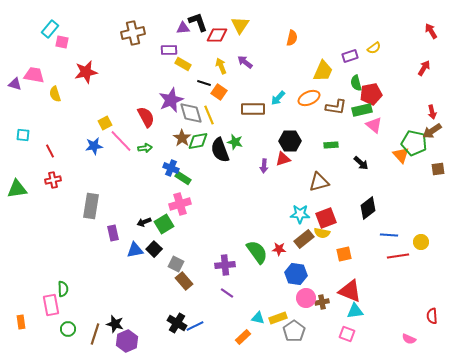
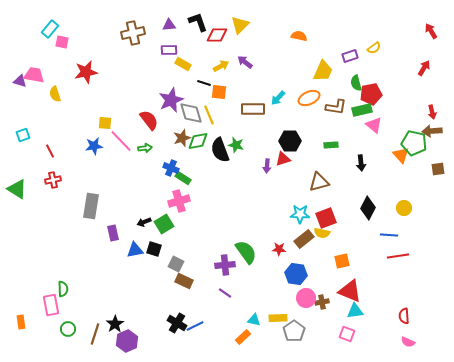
yellow triangle at (240, 25): rotated 12 degrees clockwise
purple triangle at (183, 28): moved 14 px left, 3 px up
orange semicircle at (292, 38): moved 7 px right, 2 px up; rotated 91 degrees counterclockwise
yellow arrow at (221, 66): rotated 84 degrees clockwise
purple triangle at (15, 84): moved 5 px right, 3 px up
orange square at (219, 92): rotated 28 degrees counterclockwise
red semicircle at (146, 117): moved 3 px right, 3 px down; rotated 10 degrees counterclockwise
yellow square at (105, 123): rotated 32 degrees clockwise
brown arrow at (432, 131): rotated 30 degrees clockwise
cyan square at (23, 135): rotated 24 degrees counterclockwise
brown star at (182, 138): rotated 18 degrees clockwise
green star at (235, 142): moved 1 px right, 3 px down
black arrow at (361, 163): rotated 42 degrees clockwise
purple arrow at (264, 166): moved 3 px right
green triangle at (17, 189): rotated 40 degrees clockwise
pink cross at (180, 204): moved 1 px left, 3 px up
black diamond at (368, 208): rotated 25 degrees counterclockwise
yellow circle at (421, 242): moved 17 px left, 34 px up
black square at (154, 249): rotated 28 degrees counterclockwise
green semicircle at (257, 252): moved 11 px left
orange square at (344, 254): moved 2 px left, 7 px down
brown rectangle at (184, 281): rotated 24 degrees counterclockwise
purple line at (227, 293): moved 2 px left
red semicircle at (432, 316): moved 28 px left
cyan triangle at (258, 318): moved 4 px left, 2 px down
yellow rectangle at (278, 318): rotated 18 degrees clockwise
black star at (115, 324): rotated 24 degrees clockwise
pink semicircle at (409, 339): moved 1 px left, 3 px down
